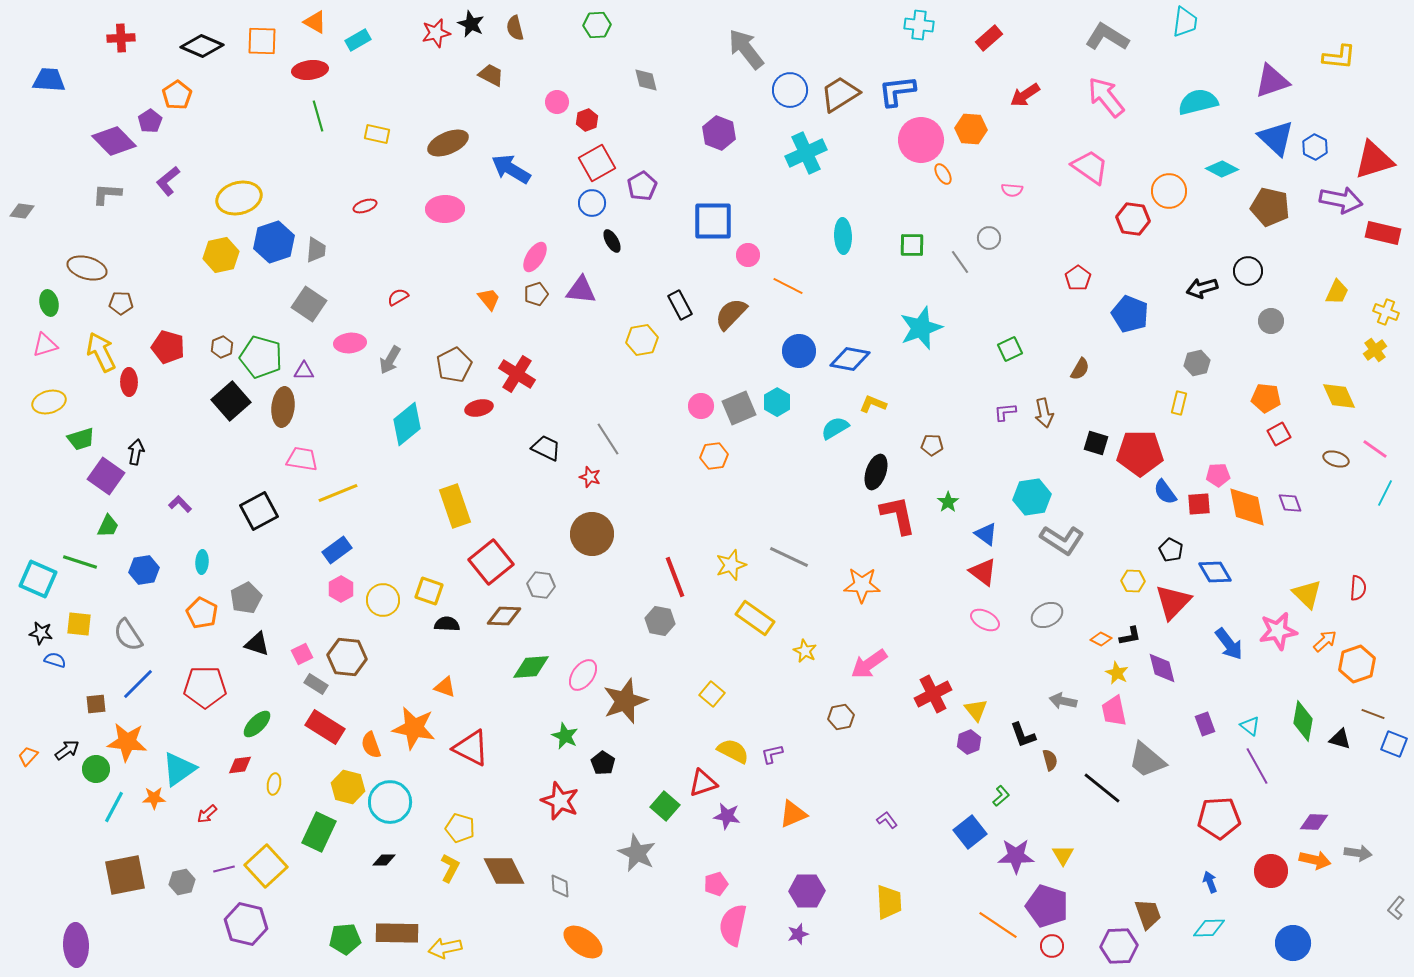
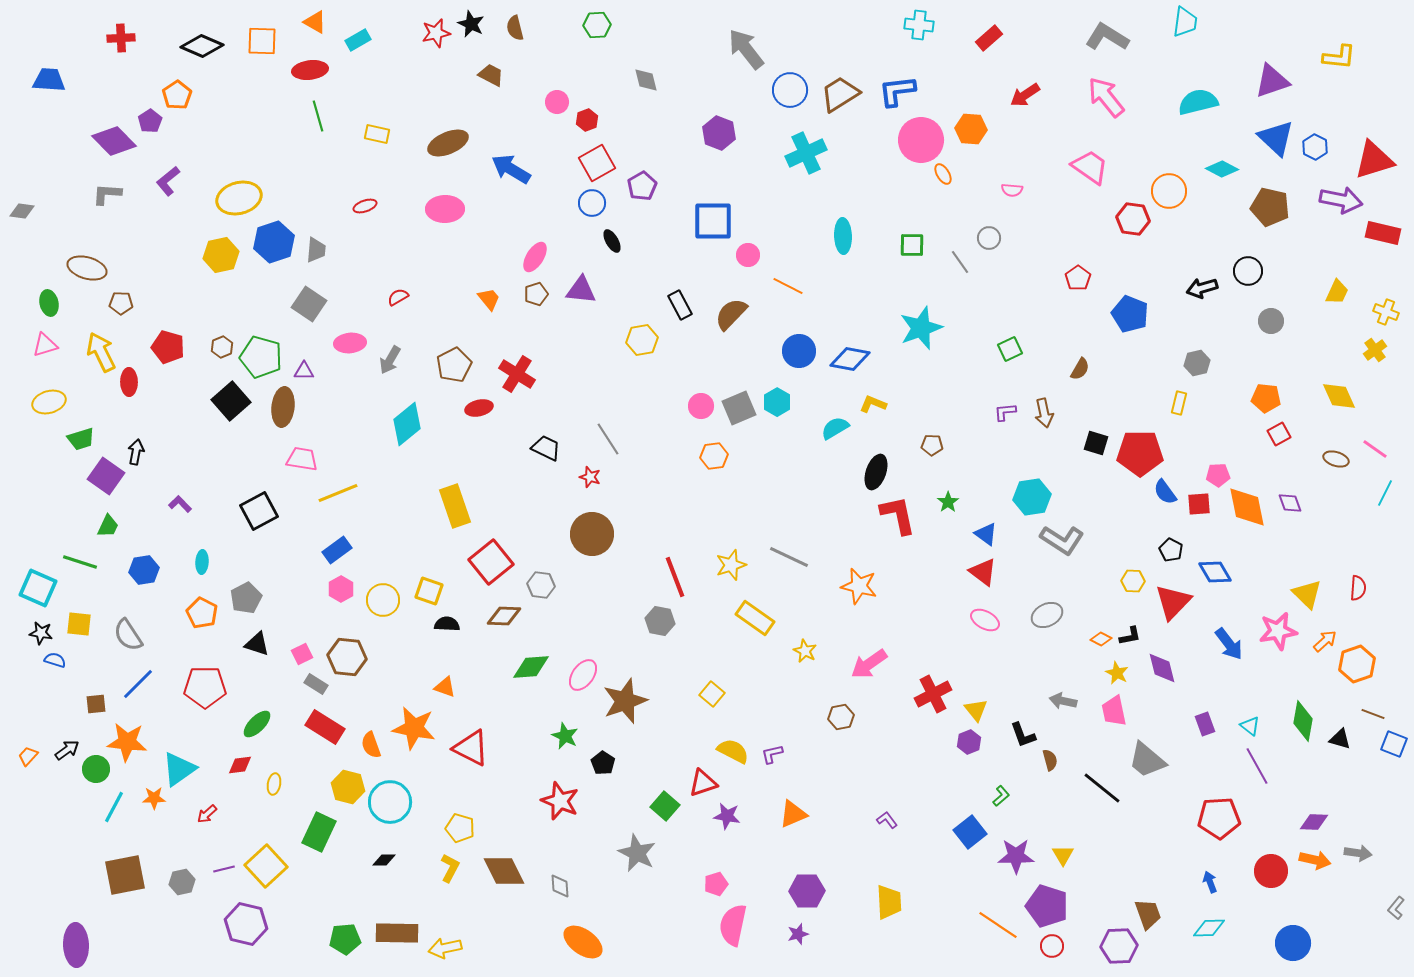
cyan square at (38, 579): moved 9 px down
orange star at (862, 585): moved 3 px left, 1 px down; rotated 12 degrees clockwise
